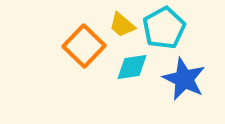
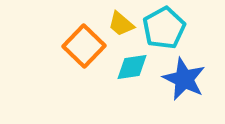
yellow trapezoid: moved 1 px left, 1 px up
